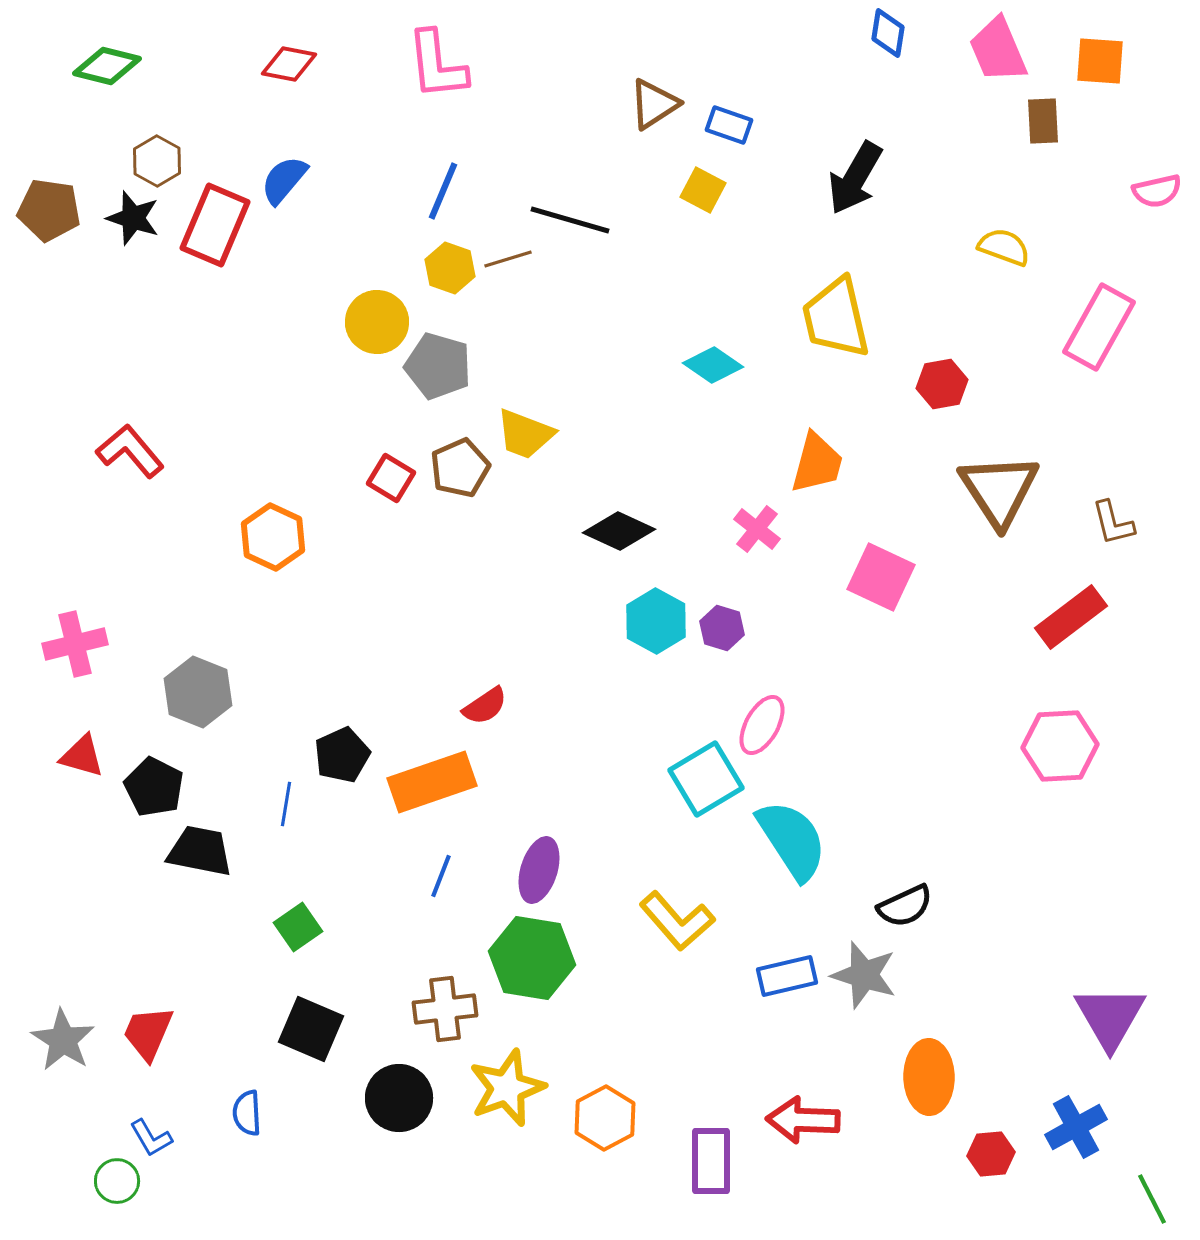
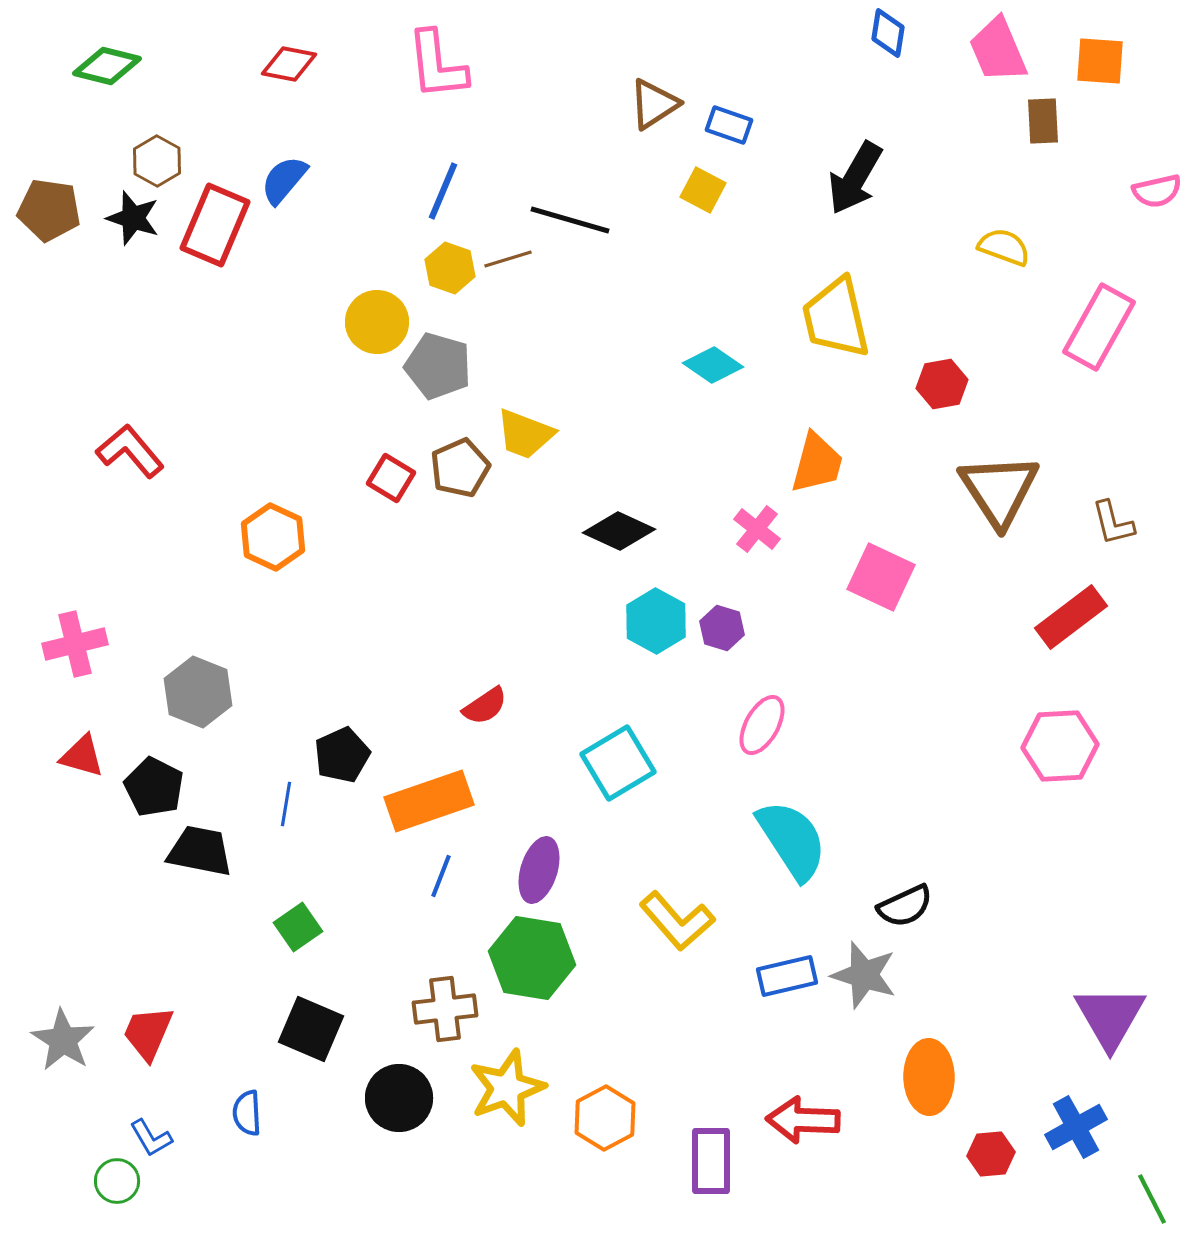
cyan square at (706, 779): moved 88 px left, 16 px up
orange rectangle at (432, 782): moved 3 px left, 19 px down
